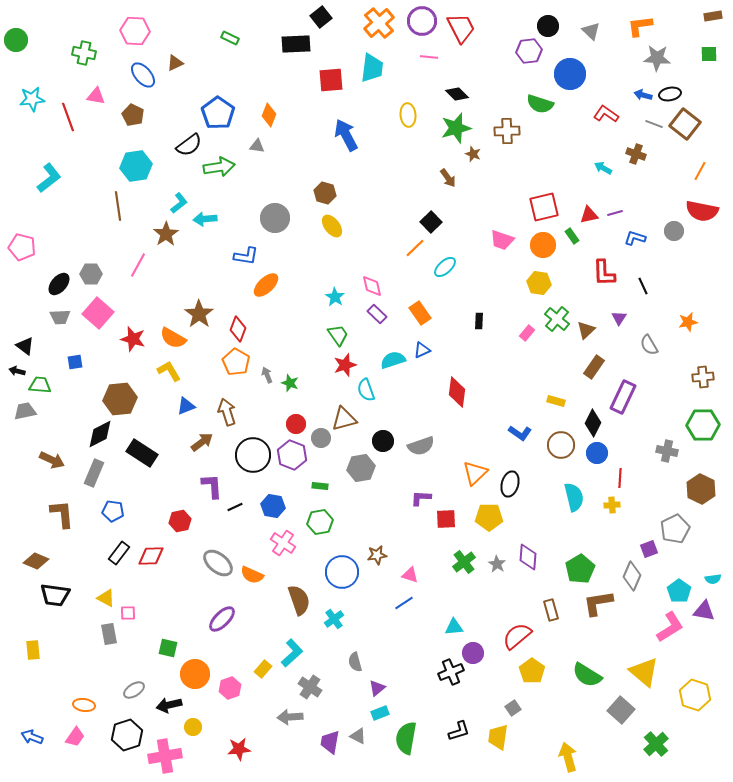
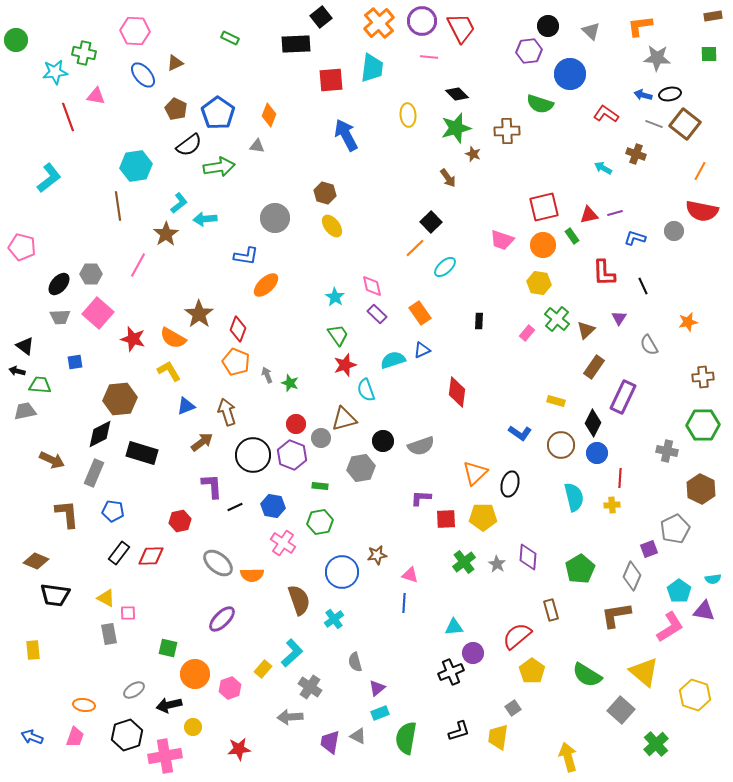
cyan star at (32, 99): moved 23 px right, 27 px up
brown pentagon at (133, 115): moved 43 px right, 6 px up
orange pentagon at (236, 362): rotated 8 degrees counterclockwise
black rectangle at (142, 453): rotated 16 degrees counterclockwise
brown L-shape at (62, 514): moved 5 px right
yellow pentagon at (489, 517): moved 6 px left
orange semicircle at (252, 575): rotated 25 degrees counterclockwise
blue line at (404, 603): rotated 54 degrees counterclockwise
brown L-shape at (598, 603): moved 18 px right, 12 px down
pink trapezoid at (75, 737): rotated 15 degrees counterclockwise
